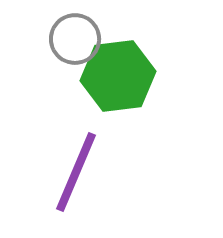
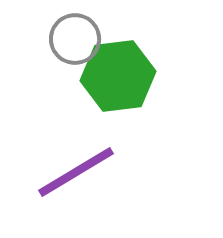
purple line: rotated 36 degrees clockwise
